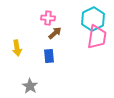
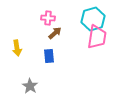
cyan hexagon: rotated 10 degrees clockwise
